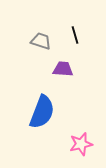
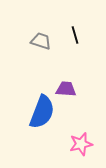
purple trapezoid: moved 3 px right, 20 px down
